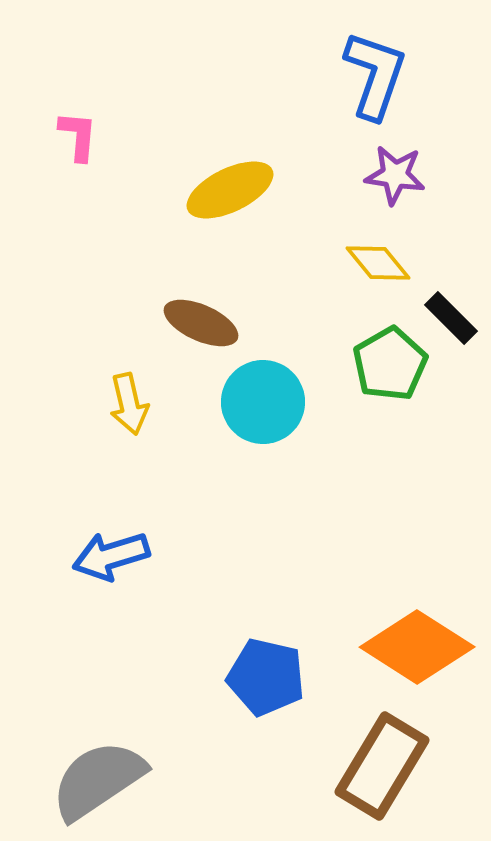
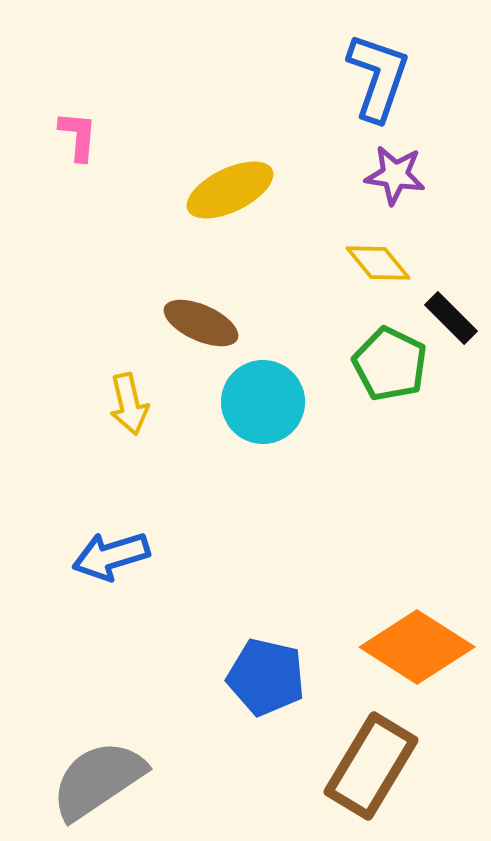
blue L-shape: moved 3 px right, 2 px down
green pentagon: rotated 16 degrees counterclockwise
brown rectangle: moved 11 px left
